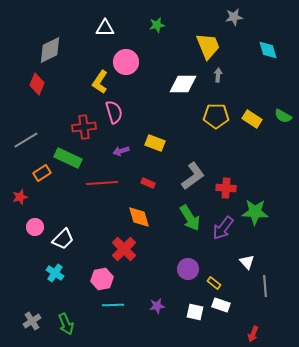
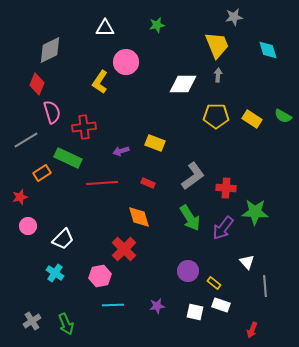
yellow trapezoid at (208, 46): moved 9 px right, 1 px up
pink semicircle at (114, 112): moved 62 px left
pink circle at (35, 227): moved 7 px left, 1 px up
purple circle at (188, 269): moved 2 px down
pink hexagon at (102, 279): moved 2 px left, 3 px up
red arrow at (253, 334): moved 1 px left, 4 px up
